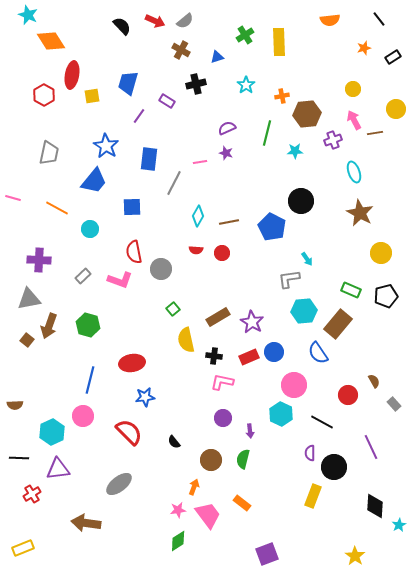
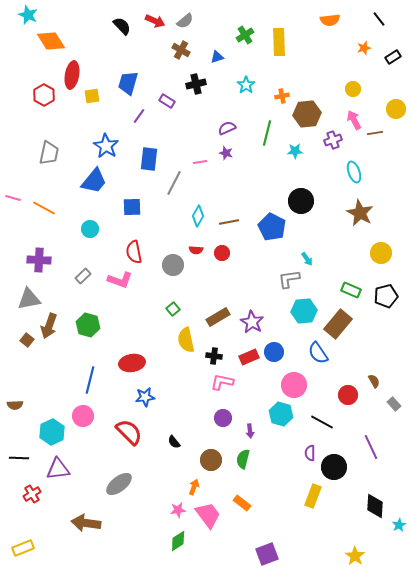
orange line at (57, 208): moved 13 px left
gray circle at (161, 269): moved 12 px right, 4 px up
cyan hexagon at (281, 414): rotated 10 degrees counterclockwise
